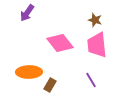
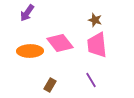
orange ellipse: moved 1 px right, 21 px up
